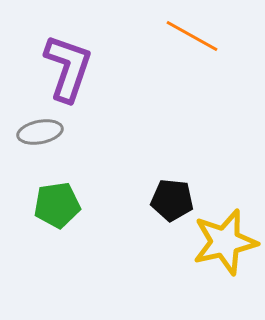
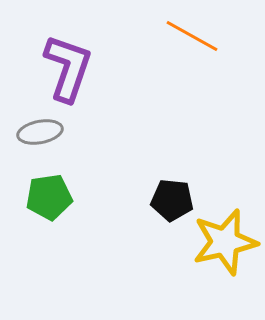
green pentagon: moved 8 px left, 8 px up
